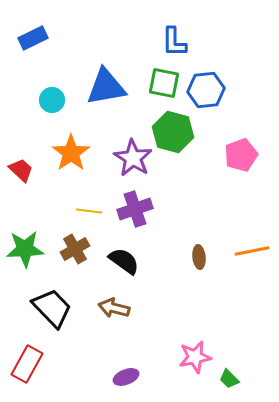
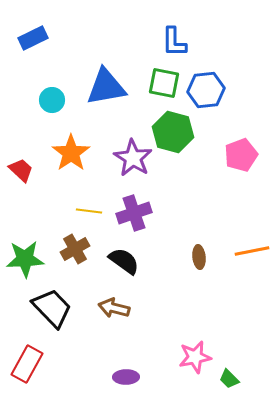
purple cross: moved 1 px left, 4 px down
green star: moved 10 px down
purple ellipse: rotated 20 degrees clockwise
